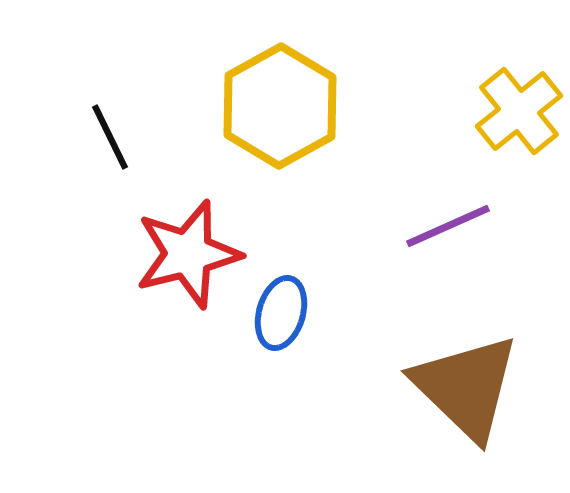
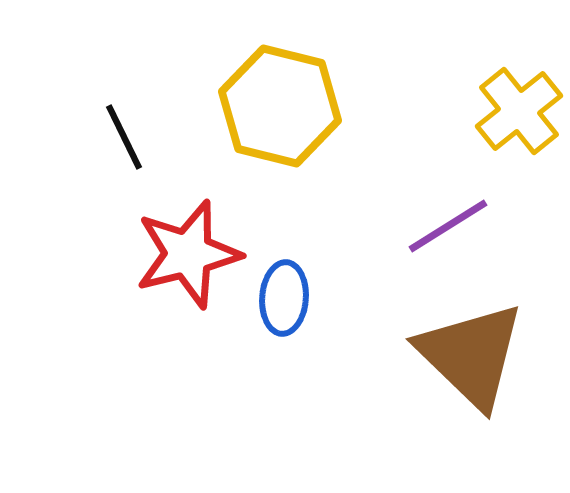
yellow hexagon: rotated 17 degrees counterclockwise
black line: moved 14 px right
purple line: rotated 8 degrees counterclockwise
blue ellipse: moved 3 px right, 15 px up; rotated 12 degrees counterclockwise
brown triangle: moved 5 px right, 32 px up
